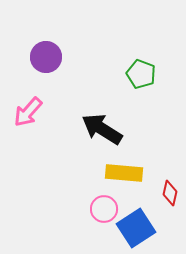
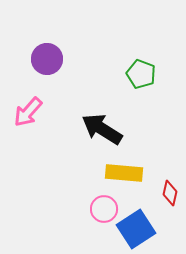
purple circle: moved 1 px right, 2 px down
blue square: moved 1 px down
